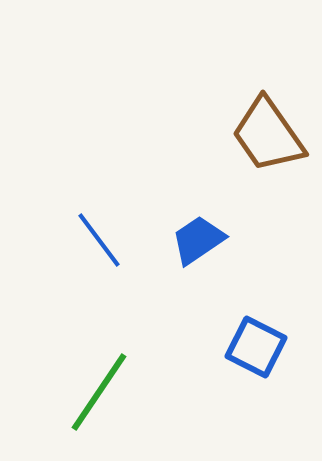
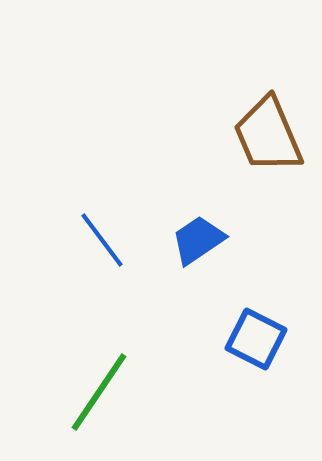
brown trapezoid: rotated 12 degrees clockwise
blue line: moved 3 px right
blue square: moved 8 px up
